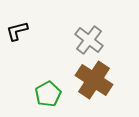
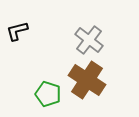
brown cross: moved 7 px left
green pentagon: rotated 25 degrees counterclockwise
